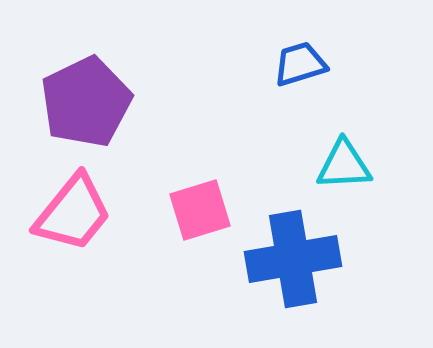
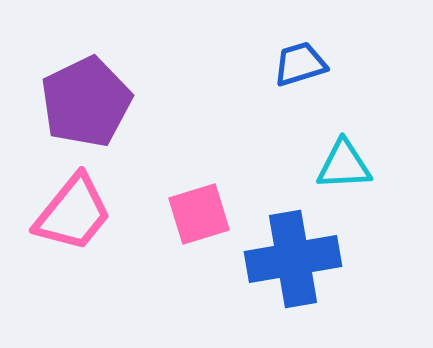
pink square: moved 1 px left, 4 px down
